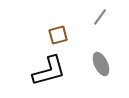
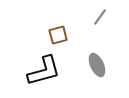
gray ellipse: moved 4 px left, 1 px down
black L-shape: moved 5 px left
